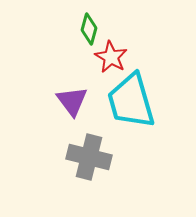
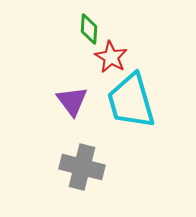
green diamond: rotated 12 degrees counterclockwise
gray cross: moved 7 px left, 10 px down
